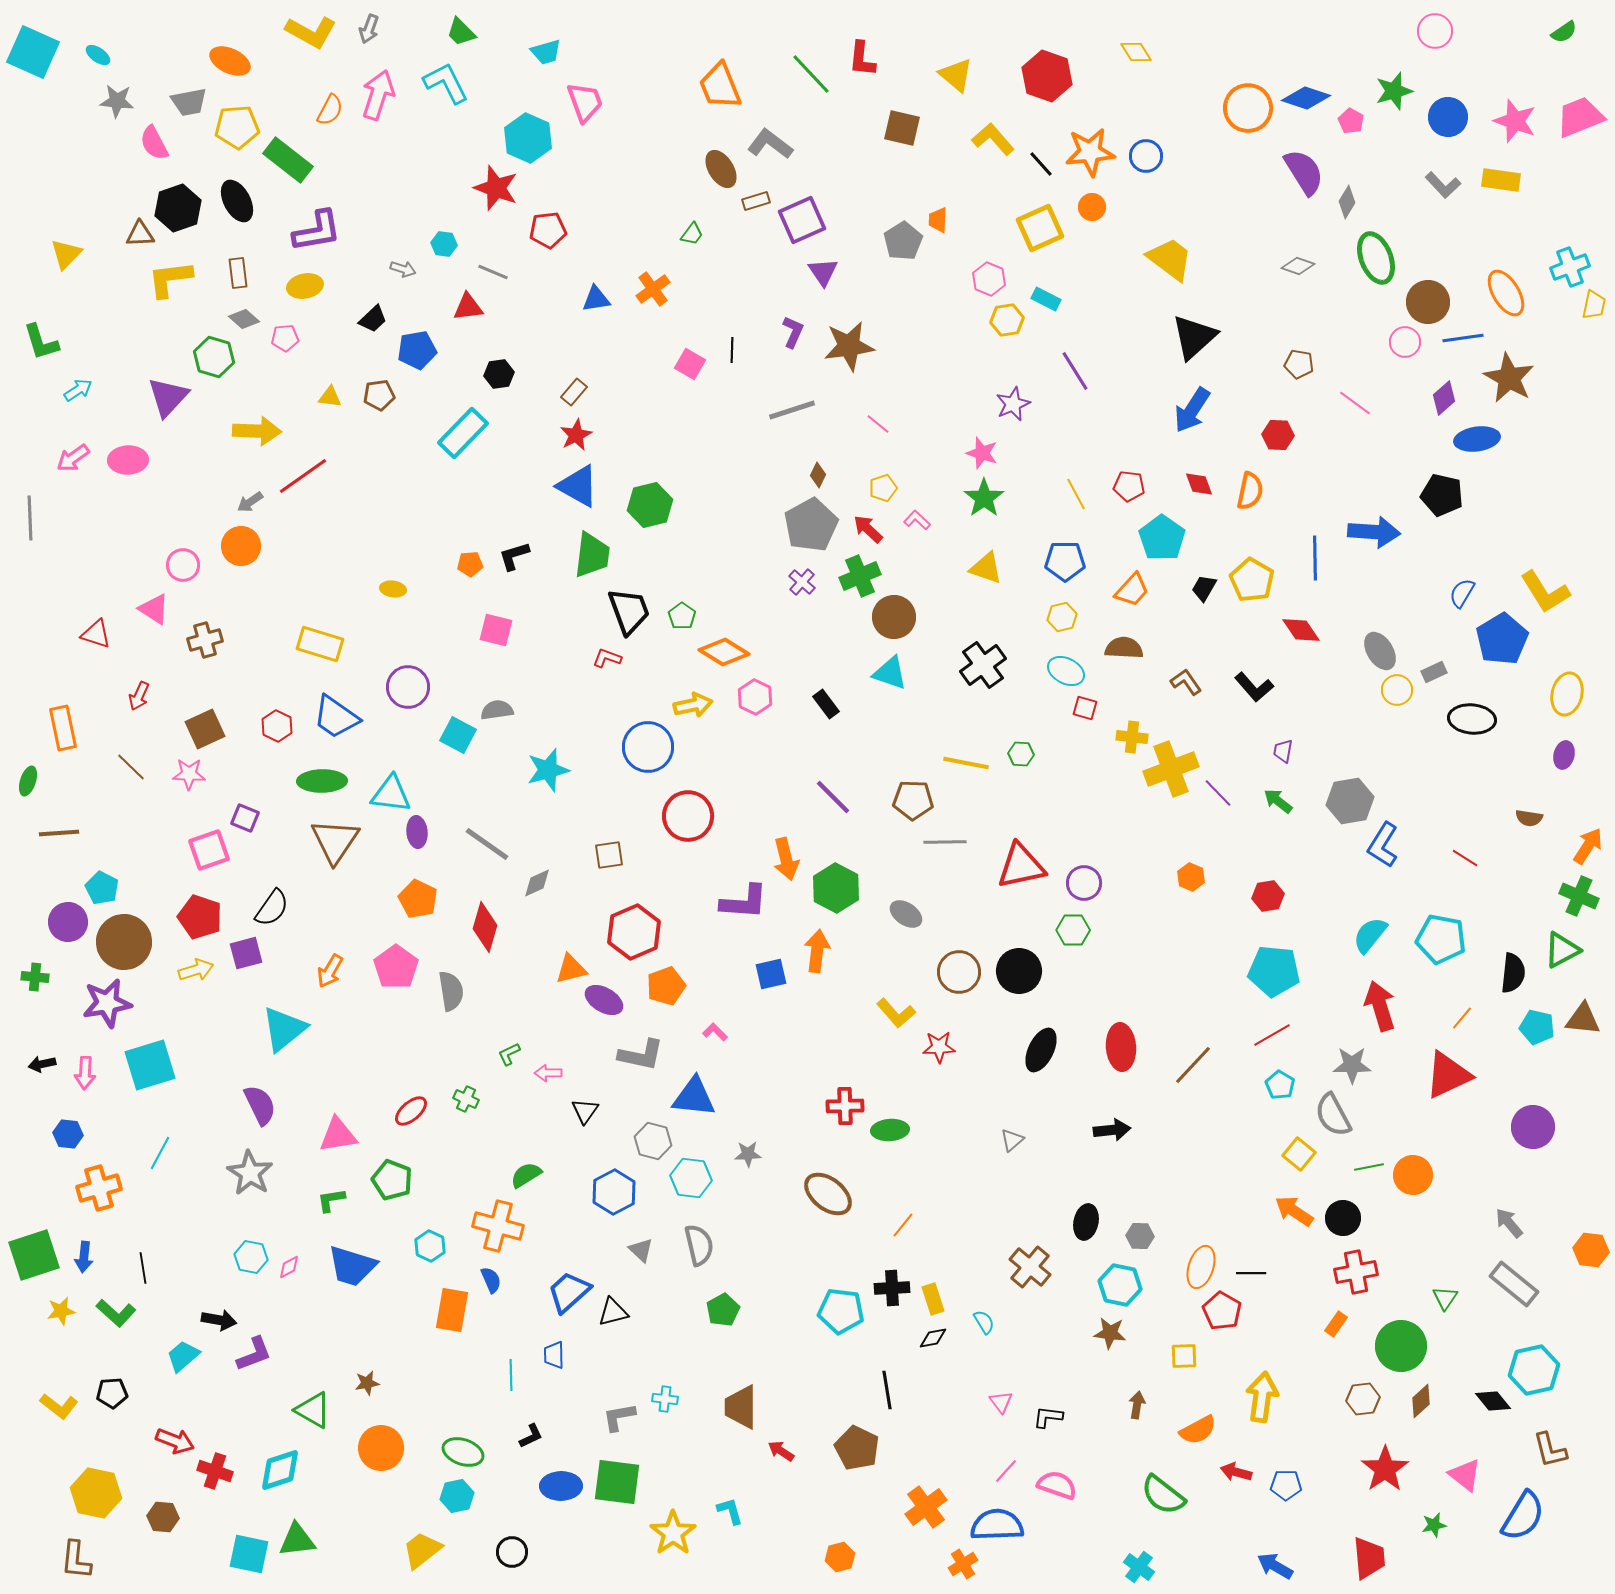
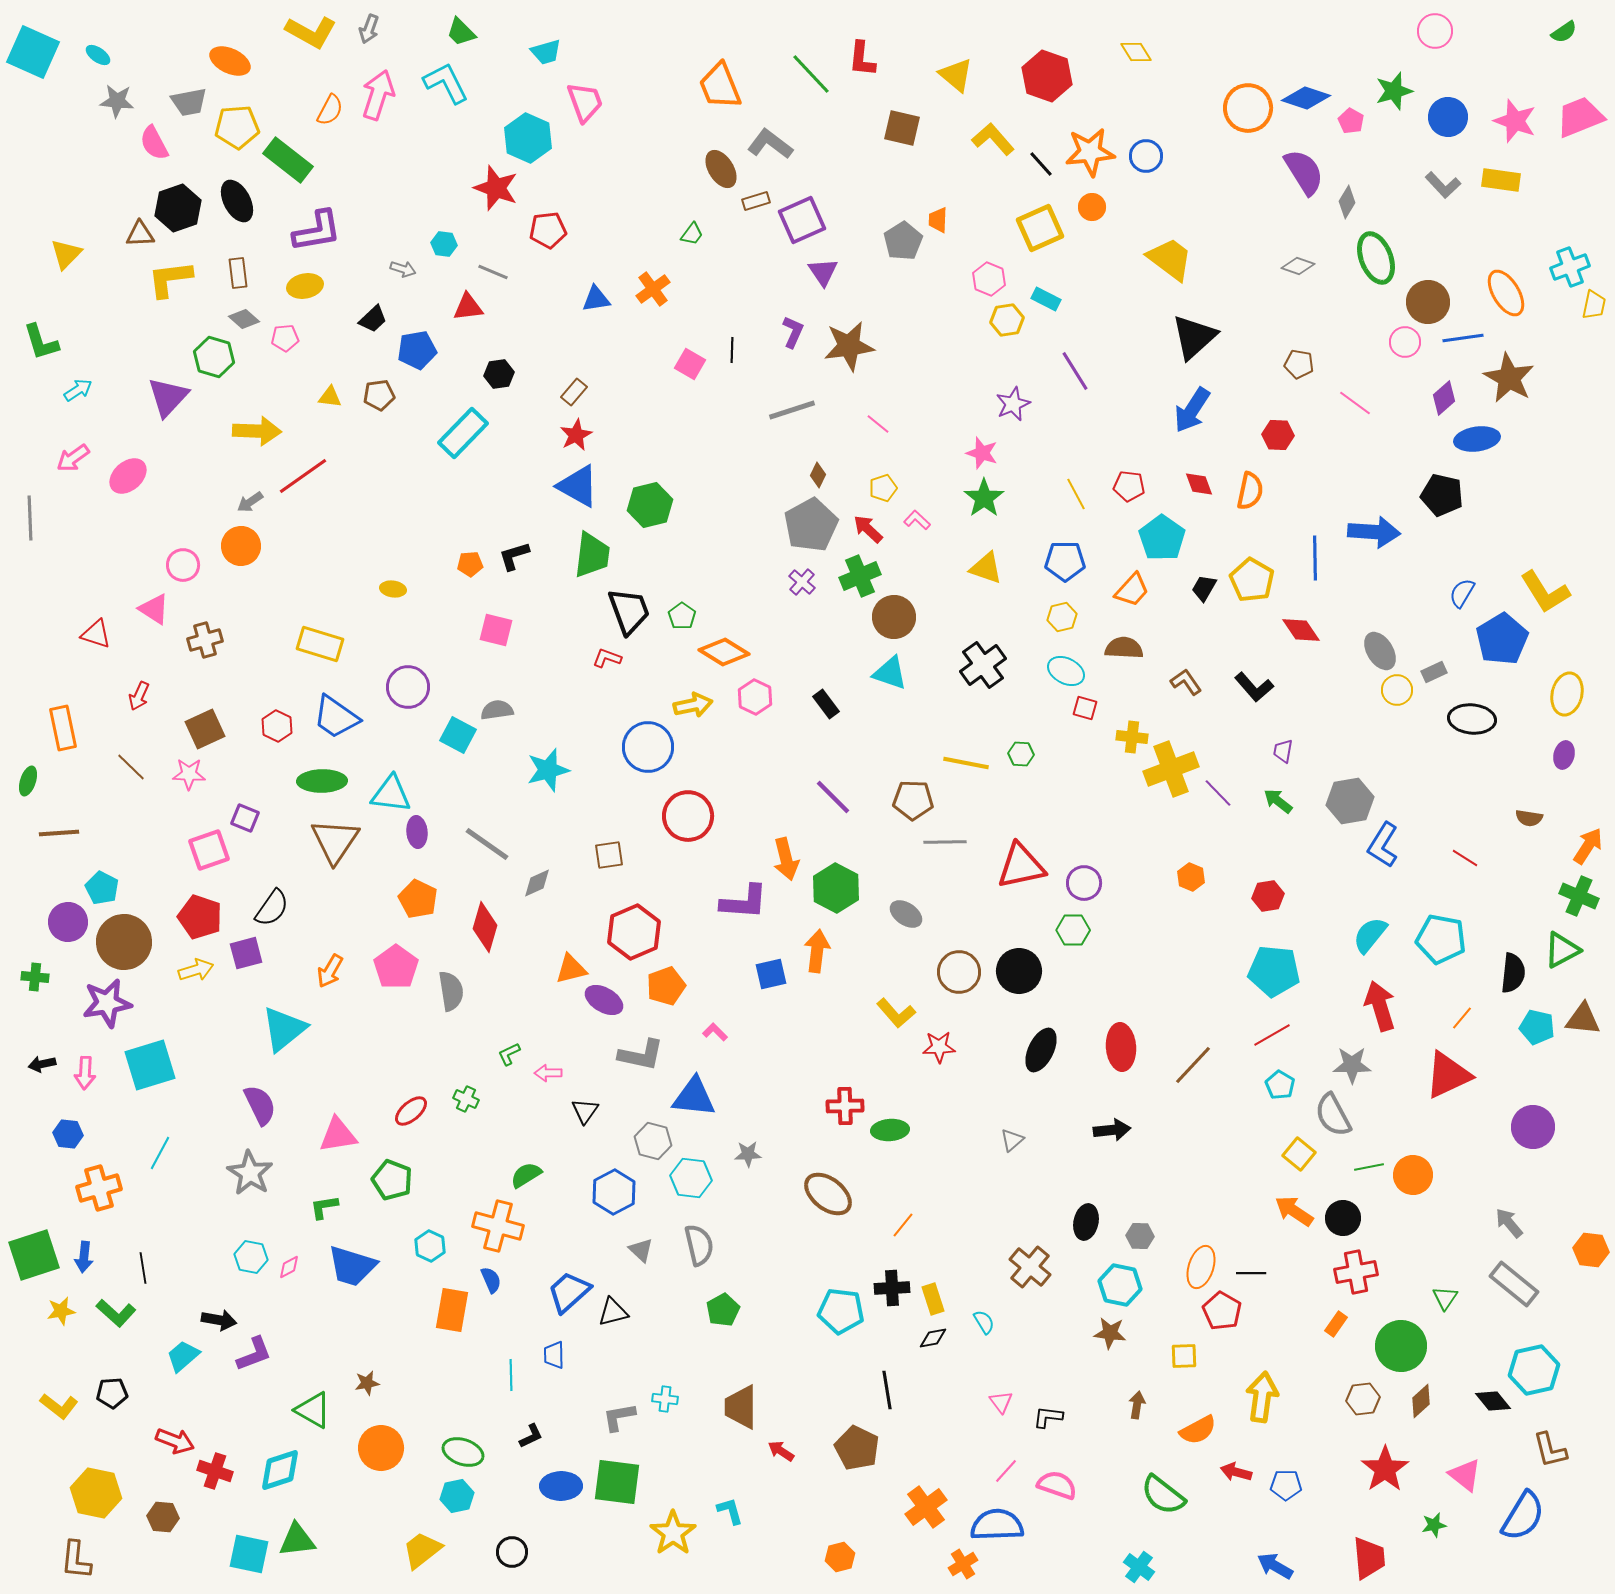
pink ellipse at (128, 460): moved 16 px down; rotated 39 degrees counterclockwise
green L-shape at (331, 1200): moved 7 px left, 7 px down
